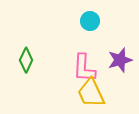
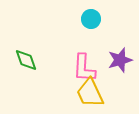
cyan circle: moved 1 px right, 2 px up
green diamond: rotated 45 degrees counterclockwise
yellow trapezoid: moved 1 px left
